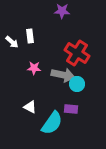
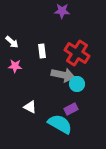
white rectangle: moved 12 px right, 15 px down
pink star: moved 19 px left, 2 px up
purple rectangle: rotated 32 degrees counterclockwise
cyan semicircle: moved 8 px right, 1 px down; rotated 95 degrees counterclockwise
